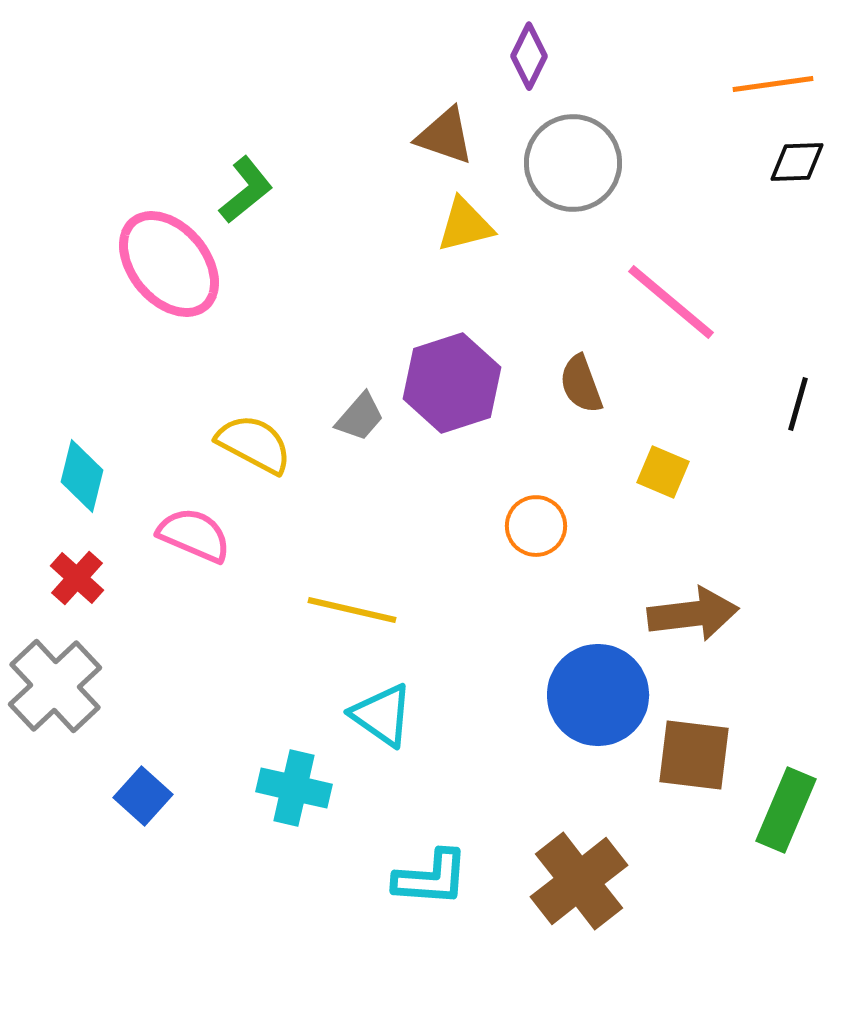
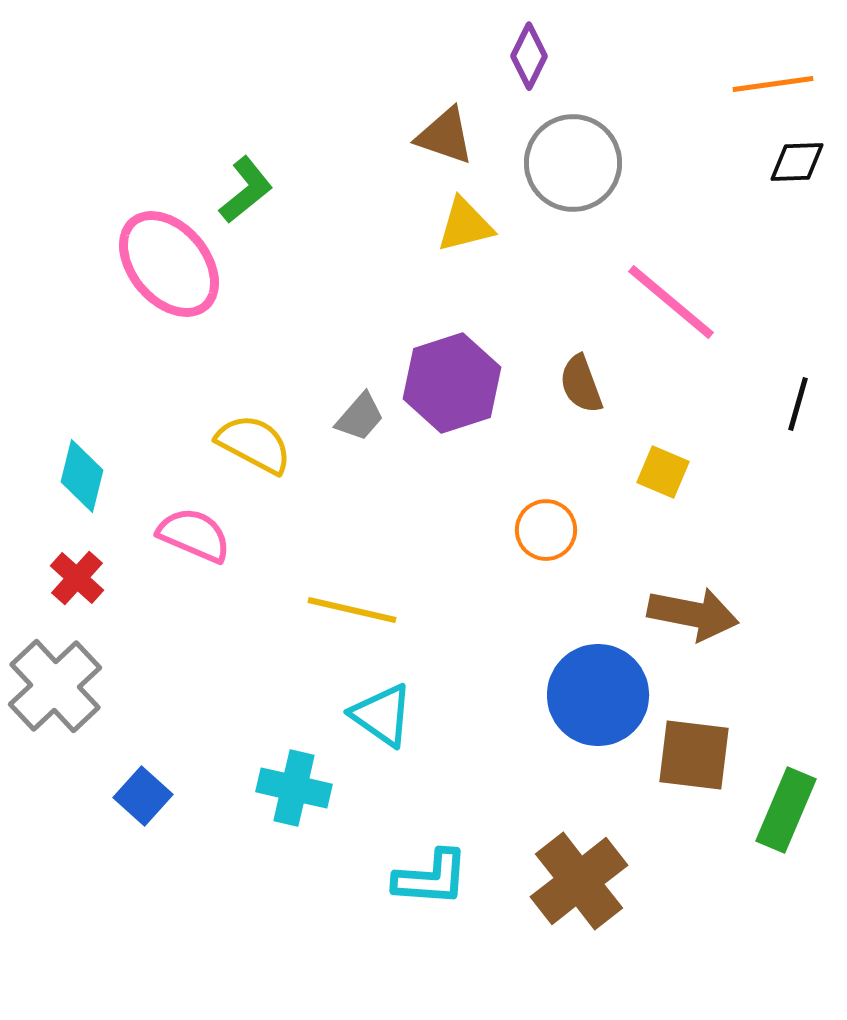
orange circle: moved 10 px right, 4 px down
brown arrow: rotated 18 degrees clockwise
